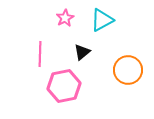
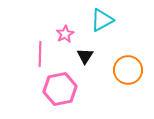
pink star: moved 16 px down
black triangle: moved 3 px right, 4 px down; rotated 18 degrees counterclockwise
pink hexagon: moved 4 px left, 3 px down
